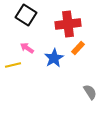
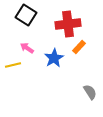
orange rectangle: moved 1 px right, 1 px up
